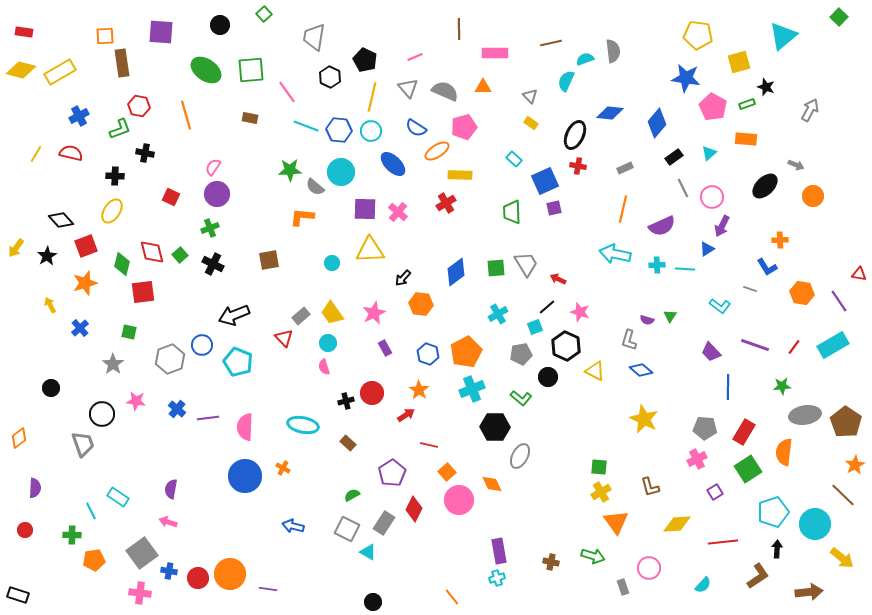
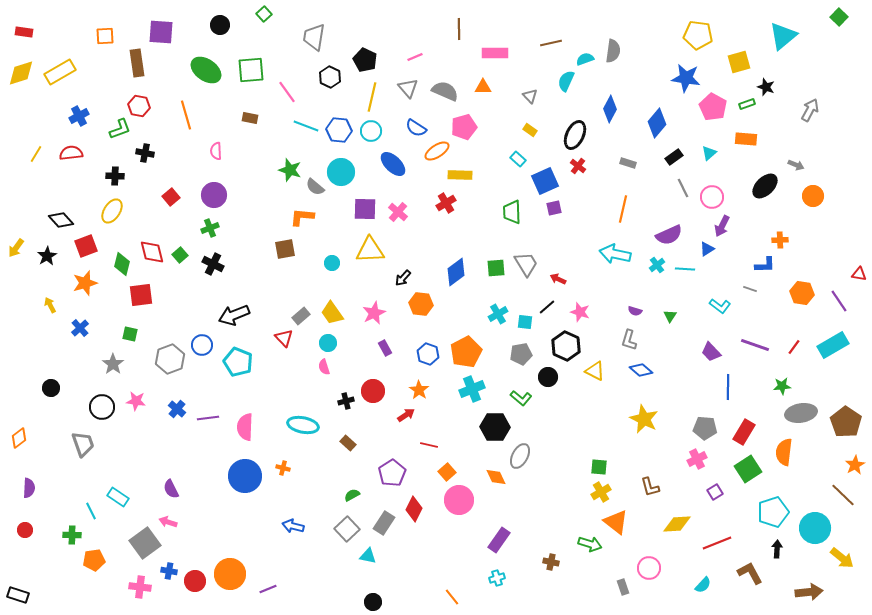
gray semicircle at (613, 51): rotated 15 degrees clockwise
brown rectangle at (122, 63): moved 15 px right
yellow diamond at (21, 70): moved 3 px down; rotated 32 degrees counterclockwise
blue diamond at (610, 113): moved 4 px up; rotated 68 degrees counterclockwise
yellow rectangle at (531, 123): moved 1 px left, 7 px down
red semicircle at (71, 153): rotated 20 degrees counterclockwise
cyan rectangle at (514, 159): moved 4 px right
red cross at (578, 166): rotated 28 degrees clockwise
pink semicircle at (213, 167): moved 3 px right, 16 px up; rotated 36 degrees counterclockwise
gray rectangle at (625, 168): moved 3 px right, 5 px up; rotated 42 degrees clockwise
green star at (290, 170): rotated 20 degrees clockwise
purple circle at (217, 194): moved 3 px left, 1 px down
red square at (171, 197): rotated 24 degrees clockwise
purple semicircle at (662, 226): moved 7 px right, 9 px down
brown square at (269, 260): moved 16 px right, 11 px up
cyan cross at (657, 265): rotated 35 degrees counterclockwise
blue L-shape at (767, 267): moved 2 px left, 2 px up; rotated 60 degrees counterclockwise
red square at (143, 292): moved 2 px left, 3 px down
purple semicircle at (647, 320): moved 12 px left, 9 px up
cyan square at (535, 327): moved 10 px left, 5 px up; rotated 28 degrees clockwise
green square at (129, 332): moved 1 px right, 2 px down
red circle at (372, 393): moved 1 px right, 2 px up
black circle at (102, 414): moved 7 px up
gray ellipse at (805, 415): moved 4 px left, 2 px up
orange cross at (283, 468): rotated 16 degrees counterclockwise
orange diamond at (492, 484): moved 4 px right, 7 px up
purple semicircle at (35, 488): moved 6 px left
purple semicircle at (171, 489): rotated 36 degrees counterclockwise
orange triangle at (616, 522): rotated 16 degrees counterclockwise
cyan circle at (815, 524): moved 4 px down
gray square at (347, 529): rotated 20 degrees clockwise
red line at (723, 542): moved 6 px left, 1 px down; rotated 16 degrees counterclockwise
purple rectangle at (499, 551): moved 11 px up; rotated 45 degrees clockwise
cyan triangle at (368, 552): moved 4 px down; rotated 18 degrees counterclockwise
gray square at (142, 553): moved 3 px right, 10 px up
green arrow at (593, 556): moved 3 px left, 12 px up
brown L-shape at (758, 576): moved 8 px left, 3 px up; rotated 84 degrees counterclockwise
red circle at (198, 578): moved 3 px left, 3 px down
purple line at (268, 589): rotated 30 degrees counterclockwise
pink cross at (140, 593): moved 6 px up
